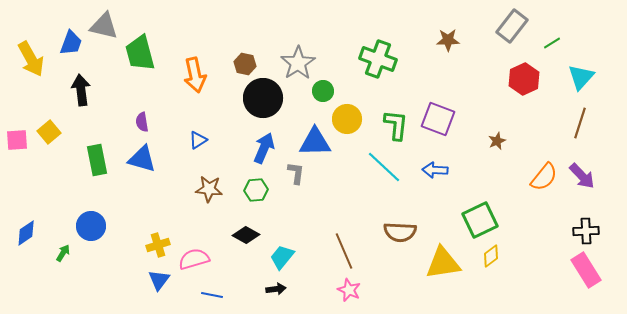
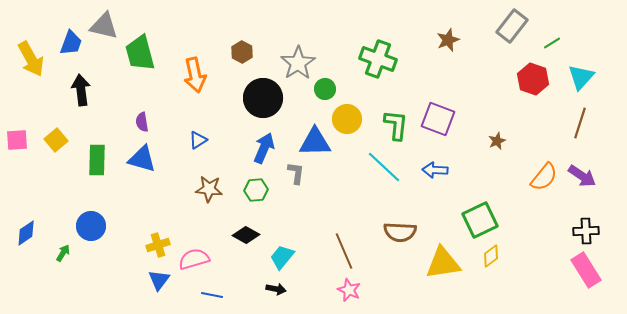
brown star at (448, 40): rotated 20 degrees counterclockwise
brown hexagon at (245, 64): moved 3 px left, 12 px up; rotated 15 degrees clockwise
red hexagon at (524, 79): moved 9 px right; rotated 16 degrees counterclockwise
green circle at (323, 91): moved 2 px right, 2 px up
yellow square at (49, 132): moved 7 px right, 8 px down
green rectangle at (97, 160): rotated 12 degrees clockwise
purple arrow at (582, 176): rotated 12 degrees counterclockwise
black arrow at (276, 289): rotated 18 degrees clockwise
